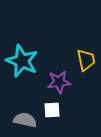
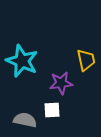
purple star: moved 2 px right, 1 px down
